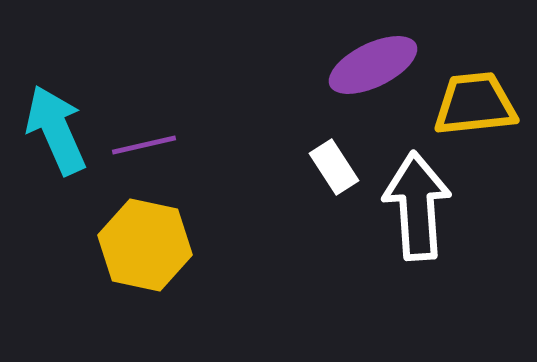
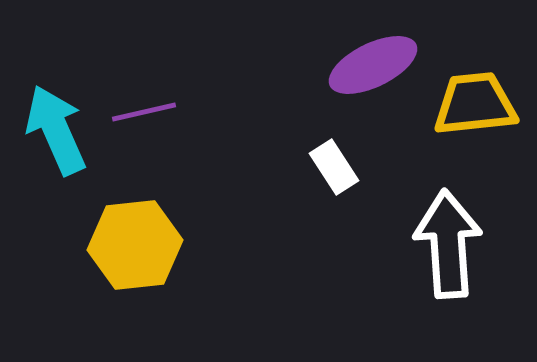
purple line: moved 33 px up
white arrow: moved 31 px right, 38 px down
yellow hexagon: moved 10 px left; rotated 18 degrees counterclockwise
